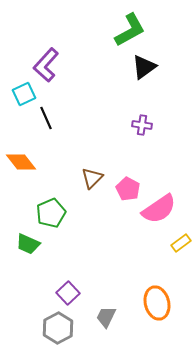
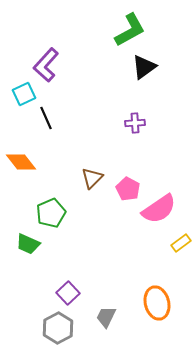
purple cross: moved 7 px left, 2 px up; rotated 12 degrees counterclockwise
